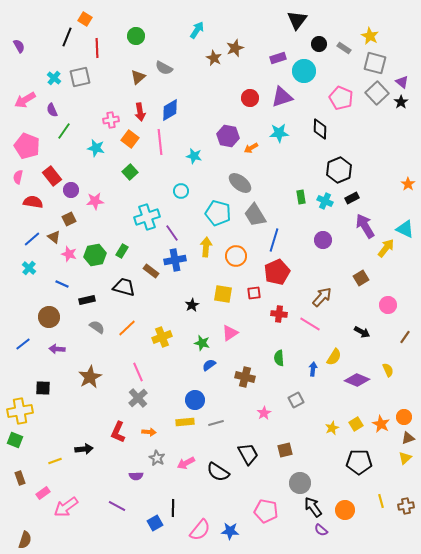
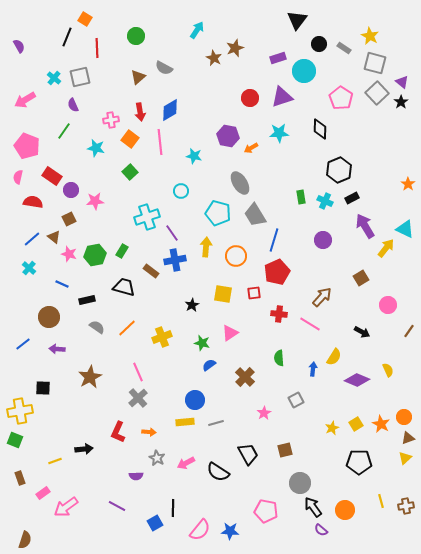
pink pentagon at (341, 98): rotated 10 degrees clockwise
purple semicircle at (52, 110): moved 21 px right, 5 px up
red rectangle at (52, 176): rotated 18 degrees counterclockwise
gray ellipse at (240, 183): rotated 20 degrees clockwise
brown line at (405, 337): moved 4 px right, 6 px up
brown cross at (245, 377): rotated 30 degrees clockwise
